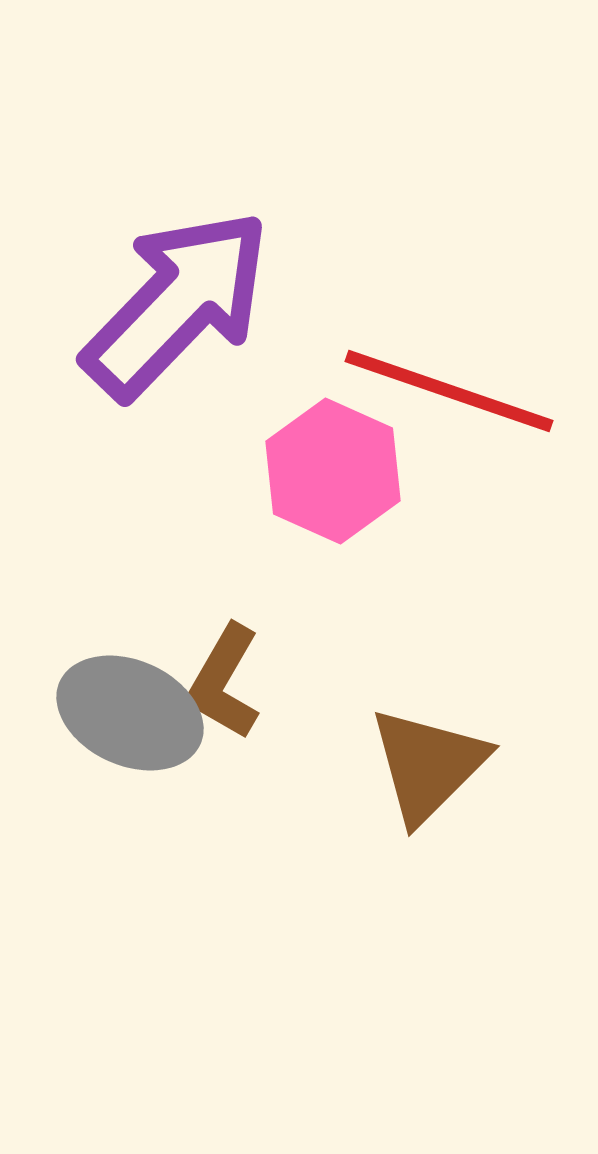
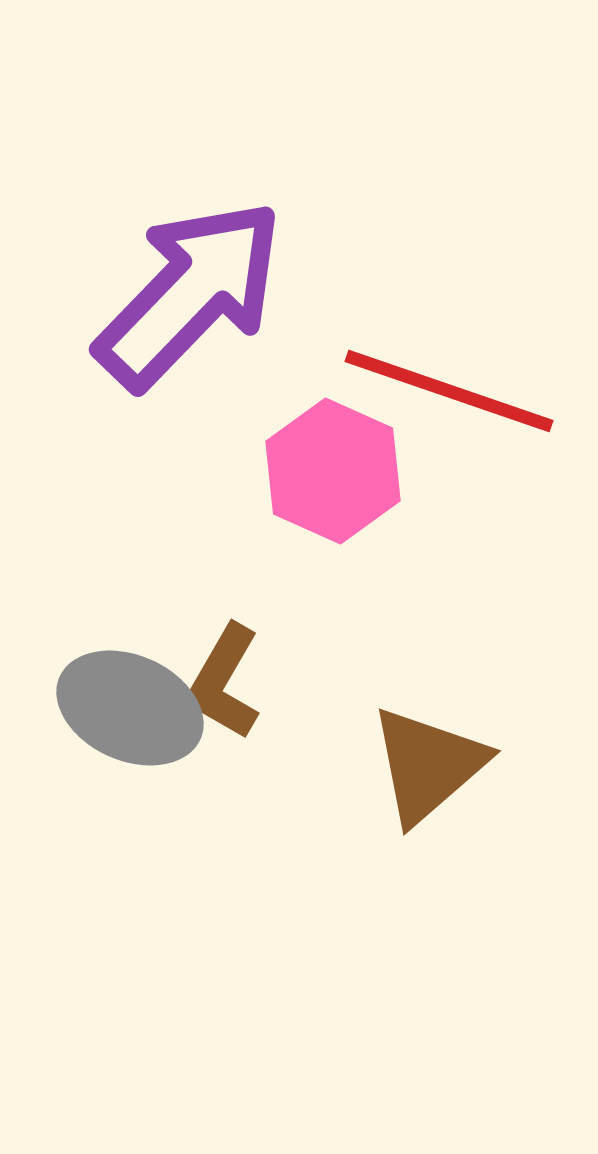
purple arrow: moved 13 px right, 10 px up
gray ellipse: moved 5 px up
brown triangle: rotated 4 degrees clockwise
